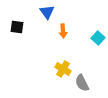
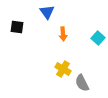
orange arrow: moved 3 px down
